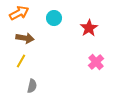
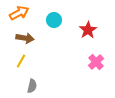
cyan circle: moved 2 px down
red star: moved 1 px left, 2 px down
